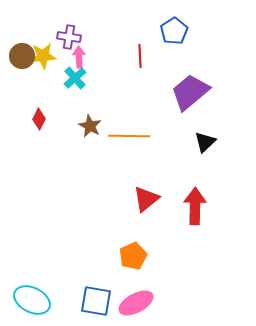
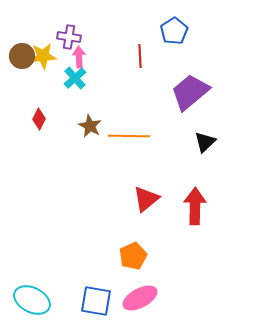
pink ellipse: moved 4 px right, 5 px up
